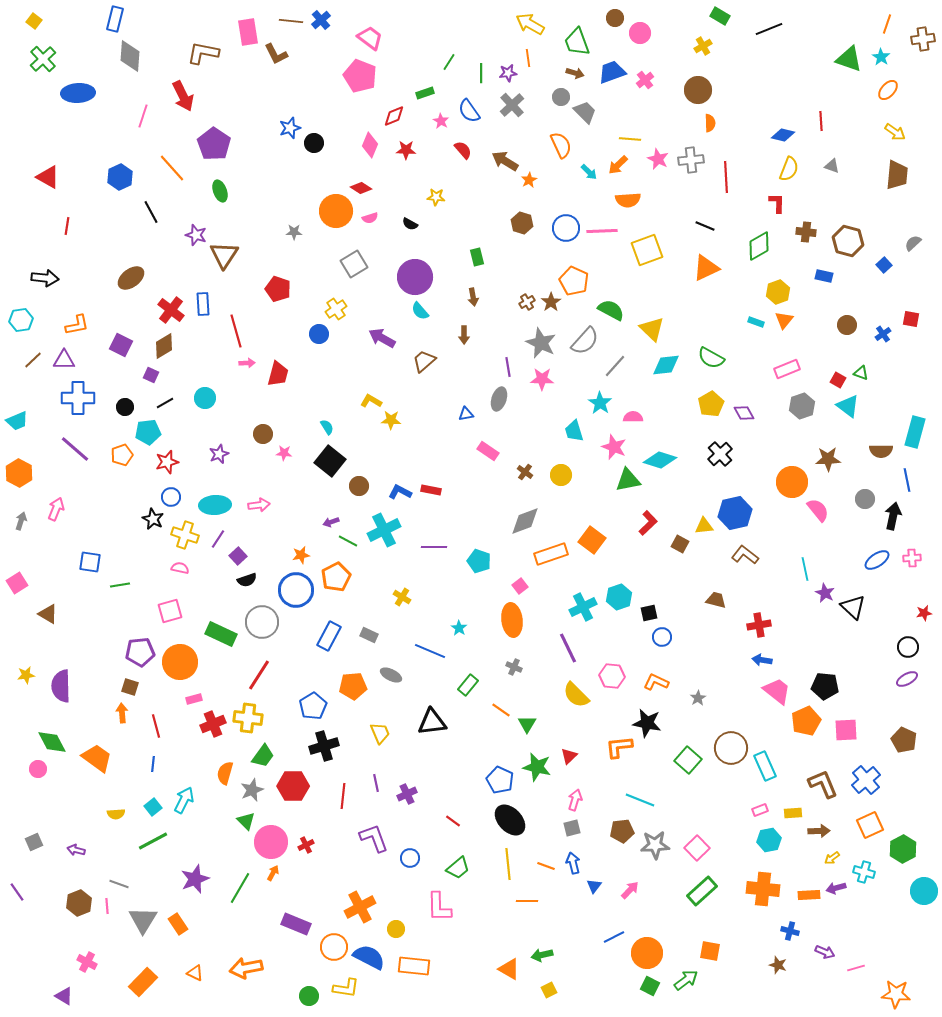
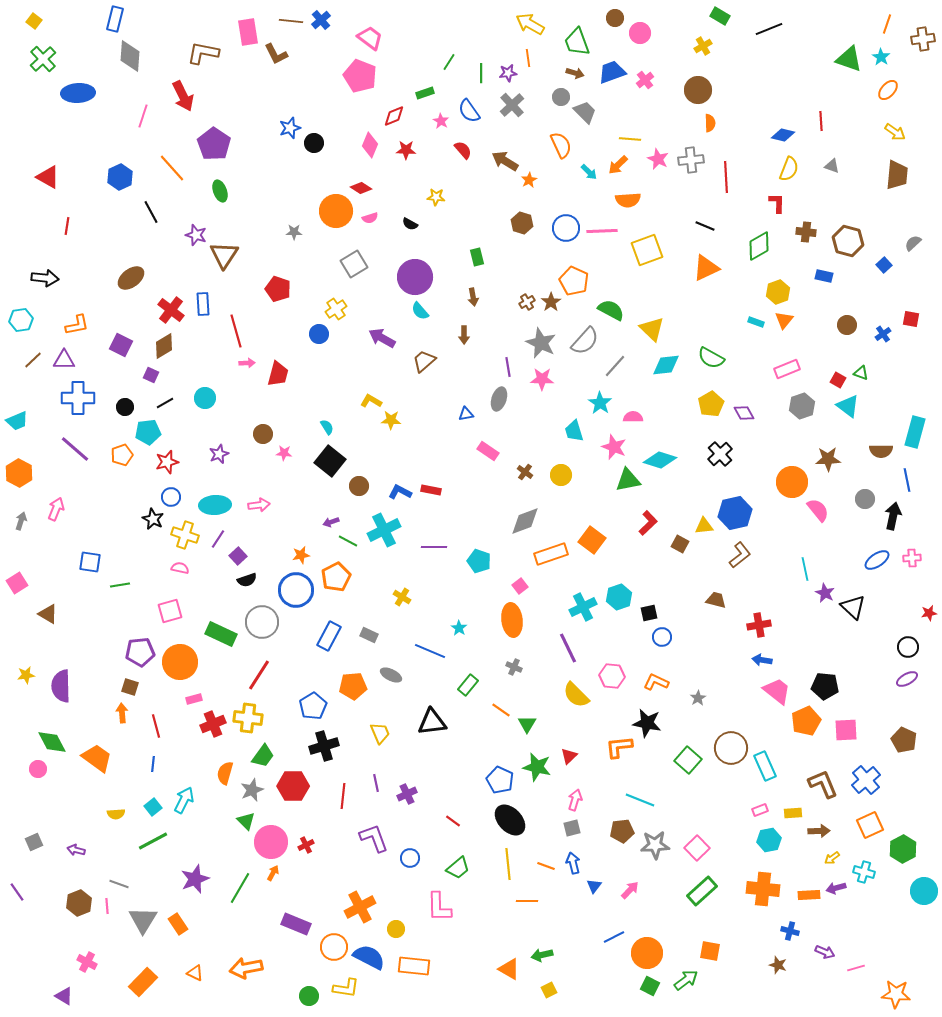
brown L-shape at (745, 555): moved 5 px left; rotated 104 degrees clockwise
red star at (924, 613): moved 5 px right
